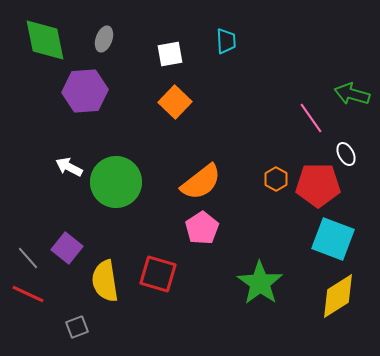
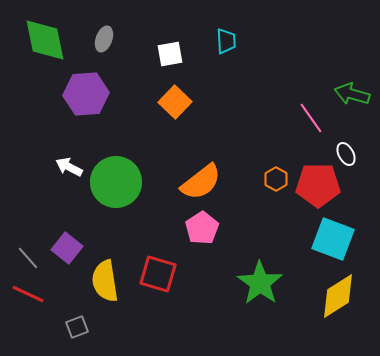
purple hexagon: moved 1 px right, 3 px down
